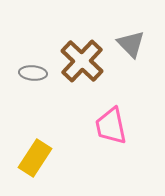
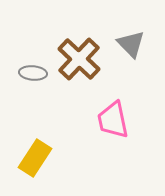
brown cross: moved 3 px left, 2 px up
pink trapezoid: moved 2 px right, 6 px up
